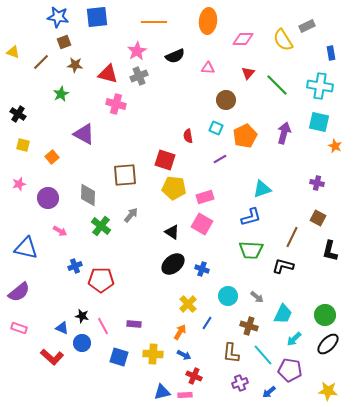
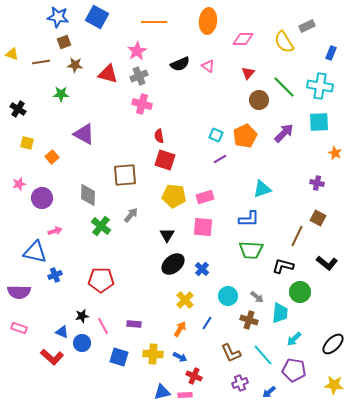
blue square at (97, 17): rotated 35 degrees clockwise
yellow semicircle at (283, 40): moved 1 px right, 2 px down
yellow triangle at (13, 52): moved 1 px left, 2 px down
blue rectangle at (331, 53): rotated 32 degrees clockwise
black semicircle at (175, 56): moved 5 px right, 8 px down
brown line at (41, 62): rotated 36 degrees clockwise
pink triangle at (208, 68): moved 2 px up; rotated 32 degrees clockwise
green line at (277, 85): moved 7 px right, 2 px down
green star at (61, 94): rotated 28 degrees clockwise
brown circle at (226, 100): moved 33 px right
pink cross at (116, 104): moved 26 px right
black cross at (18, 114): moved 5 px up
cyan square at (319, 122): rotated 15 degrees counterclockwise
cyan square at (216, 128): moved 7 px down
purple arrow at (284, 133): rotated 30 degrees clockwise
red semicircle at (188, 136): moved 29 px left
yellow square at (23, 145): moved 4 px right, 2 px up
orange star at (335, 146): moved 7 px down
yellow pentagon at (174, 188): moved 8 px down
purple circle at (48, 198): moved 6 px left
blue L-shape at (251, 217): moved 2 px left, 2 px down; rotated 15 degrees clockwise
pink square at (202, 224): moved 1 px right, 3 px down; rotated 25 degrees counterclockwise
pink arrow at (60, 231): moved 5 px left; rotated 48 degrees counterclockwise
black triangle at (172, 232): moved 5 px left, 3 px down; rotated 28 degrees clockwise
brown line at (292, 237): moved 5 px right, 1 px up
blue triangle at (26, 248): moved 9 px right, 4 px down
black L-shape at (330, 251): moved 3 px left, 12 px down; rotated 65 degrees counterclockwise
blue cross at (75, 266): moved 20 px left, 9 px down
blue cross at (202, 269): rotated 24 degrees clockwise
purple semicircle at (19, 292): rotated 40 degrees clockwise
yellow cross at (188, 304): moved 3 px left, 4 px up
cyan trapezoid at (283, 314): moved 3 px left, 1 px up; rotated 20 degrees counterclockwise
green circle at (325, 315): moved 25 px left, 23 px up
black star at (82, 316): rotated 24 degrees counterclockwise
brown cross at (249, 326): moved 6 px up
blue triangle at (62, 328): moved 4 px down
orange arrow at (180, 332): moved 3 px up
black ellipse at (328, 344): moved 5 px right
brown L-shape at (231, 353): rotated 30 degrees counterclockwise
blue arrow at (184, 355): moved 4 px left, 2 px down
purple pentagon at (290, 370): moved 4 px right
yellow star at (328, 391): moved 6 px right, 6 px up
